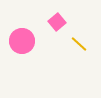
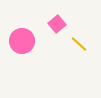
pink square: moved 2 px down
